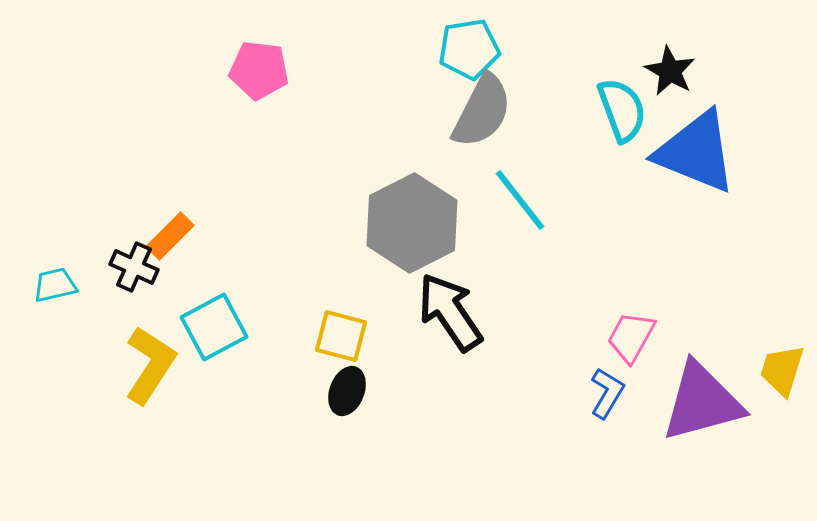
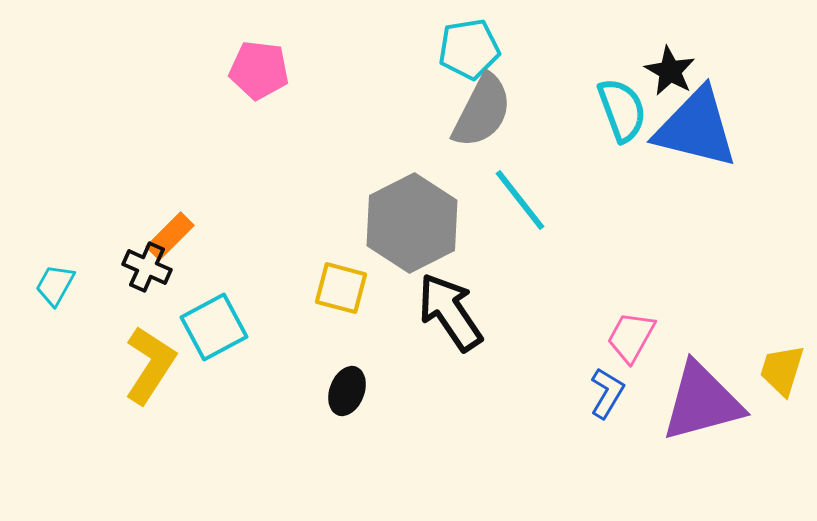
blue triangle: moved 24 px up; rotated 8 degrees counterclockwise
black cross: moved 13 px right
cyan trapezoid: rotated 48 degrees counterclockwise
yellow square: moved 48 px up
